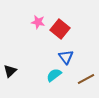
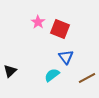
pink star: rotated 24 degrees clockwise
red square: rotated 18 degrees counterclockwise
cyan semicircle: moved 2 px left
brown line: moved 1 px right, 1 px up
